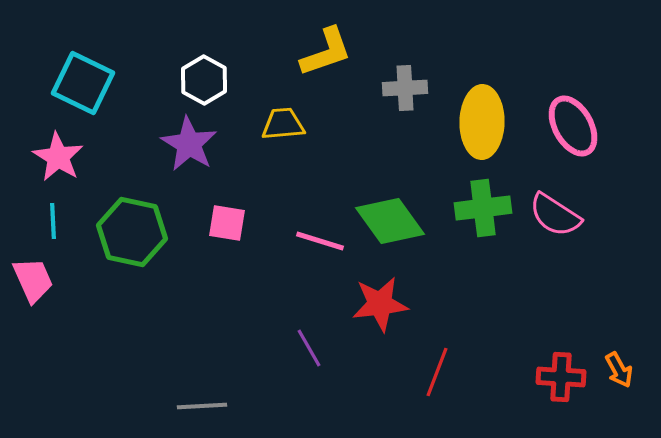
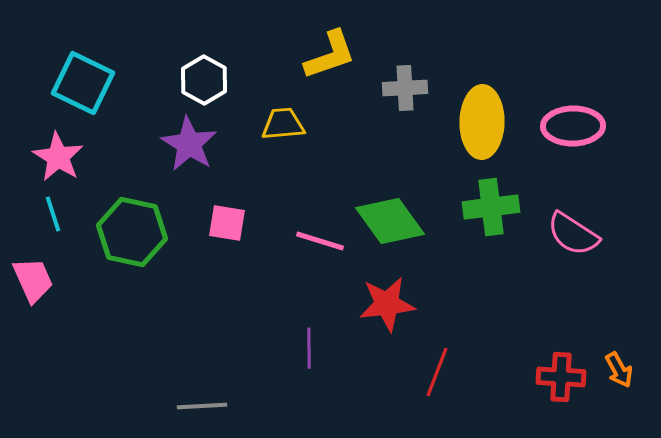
yellow L-shape: moved 4 px right, 3 px down
pink ellipse: rotated 62 degrees counterclockwise
green cross: moved 8 px right, 1 px up
pink semicircle: moved 18 px right, 19 px down
cyan line: moved 7 px up; rotated 15 degrees counterclockwise
red star: moved 7 px right
purple line: rotated 30 degrees clockwise
